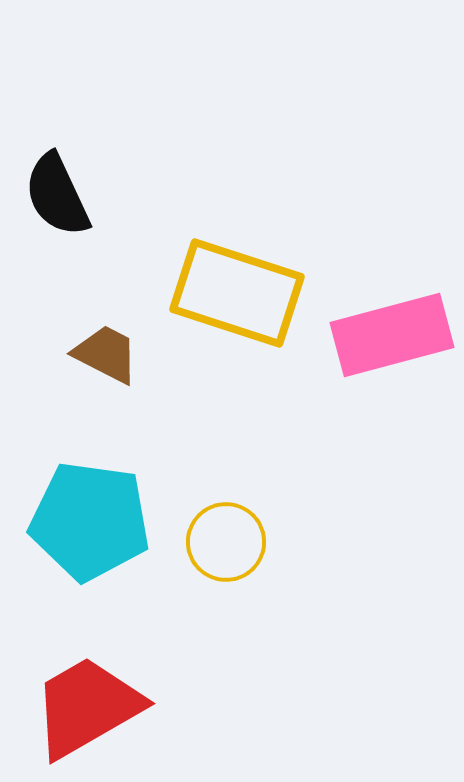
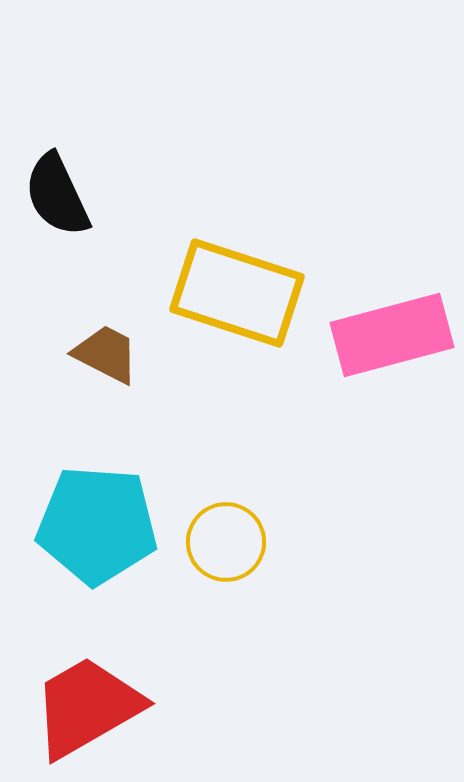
cyan pentagon: moved 7 px right, 4 px down; rotated 4 degrees counterclockwise
